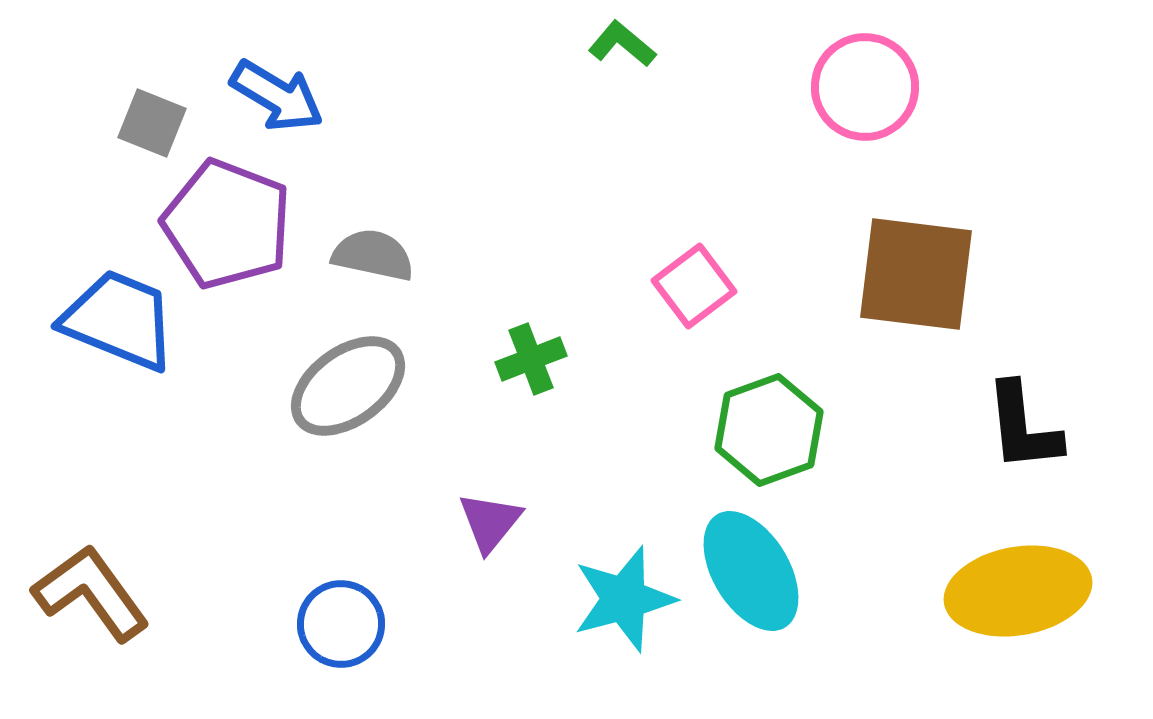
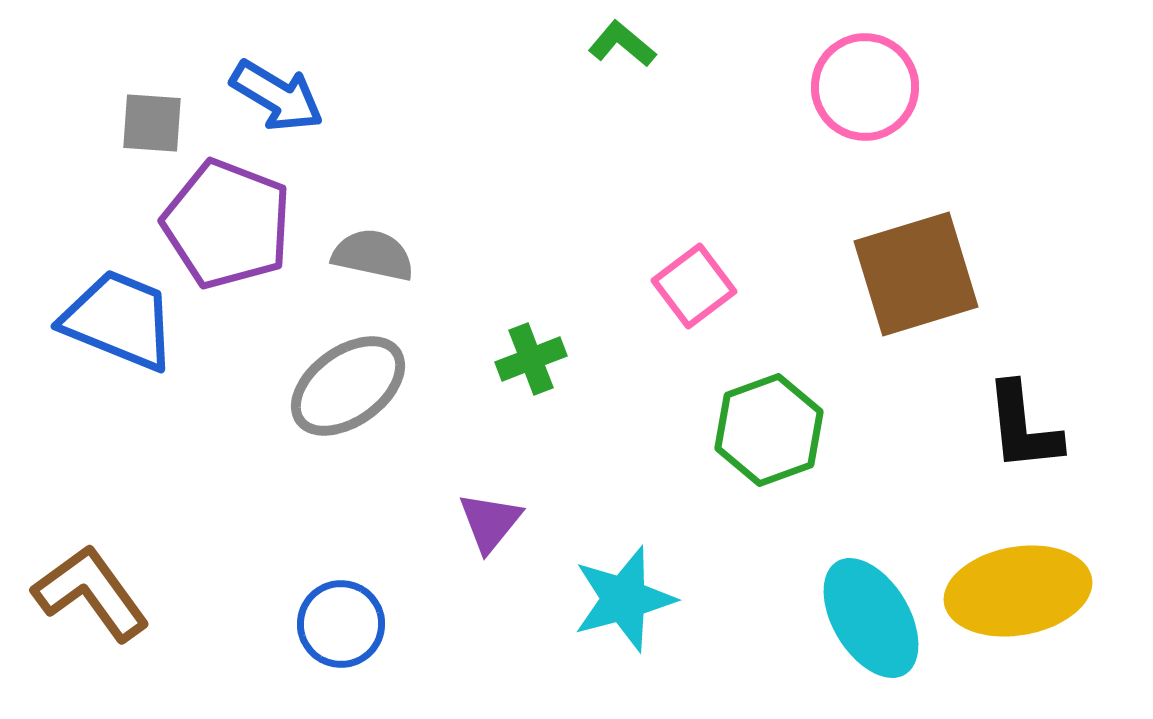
gray square: rotated 18 degrees counterclockwise
brown square: rotated 24 degrees counterclockwise
cyan ellipse: moved 120 px right, 47 px down
